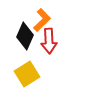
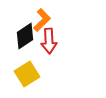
black diamond: rotated 32 degrees clockwise
